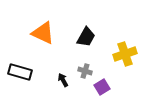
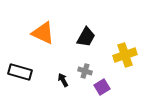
yellow cross: moved 1 px down
